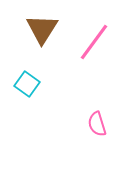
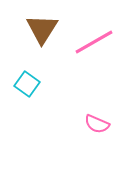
pink line: rotated 24 degrees clockwise
pink semicircle: rotated 50 degrees counterclockwise
